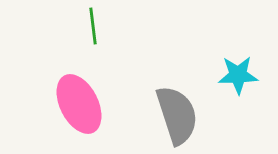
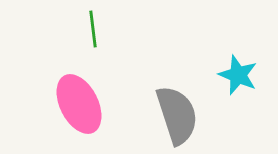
green line: moved 3 px down
cyan star: rotated 24 degrees clockwise
